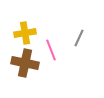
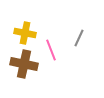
yellow cross: rotated 20 degrees clockwise
brown cross: moved 1 px left, 1 px down
